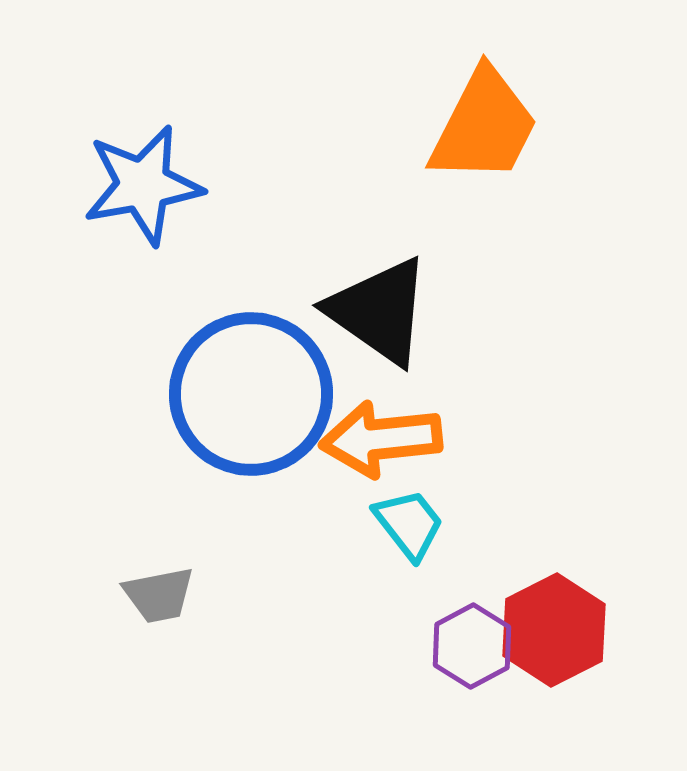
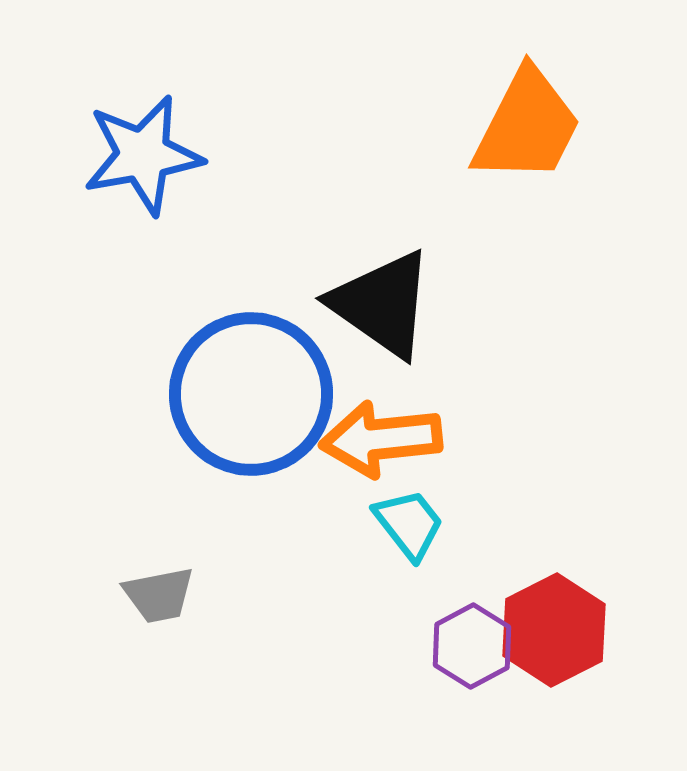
orange trapezoid: moved 43 px right
blue star: moved 30 px up
black triangle: moved 3 px right, 7 px up
